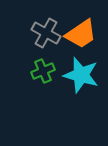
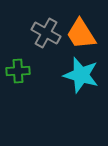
orange trapezoid: rotated 92 degrees clockwise
green cross: moved 25 px left; rotated 20 degrees clockwise
